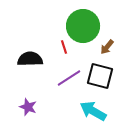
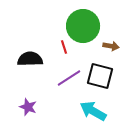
brown arrow: moved 4 px right, 1 px up; rotated 119 degrees counterclockwise
